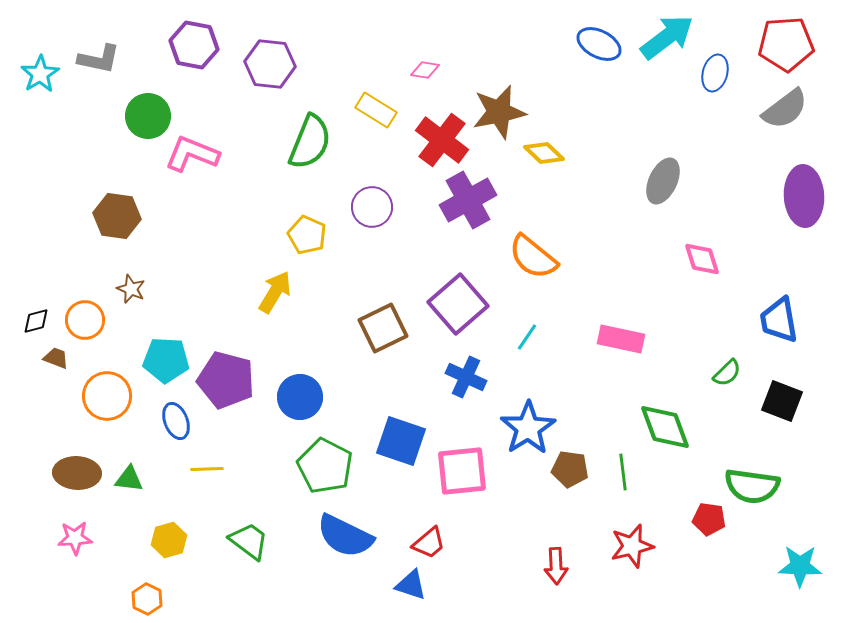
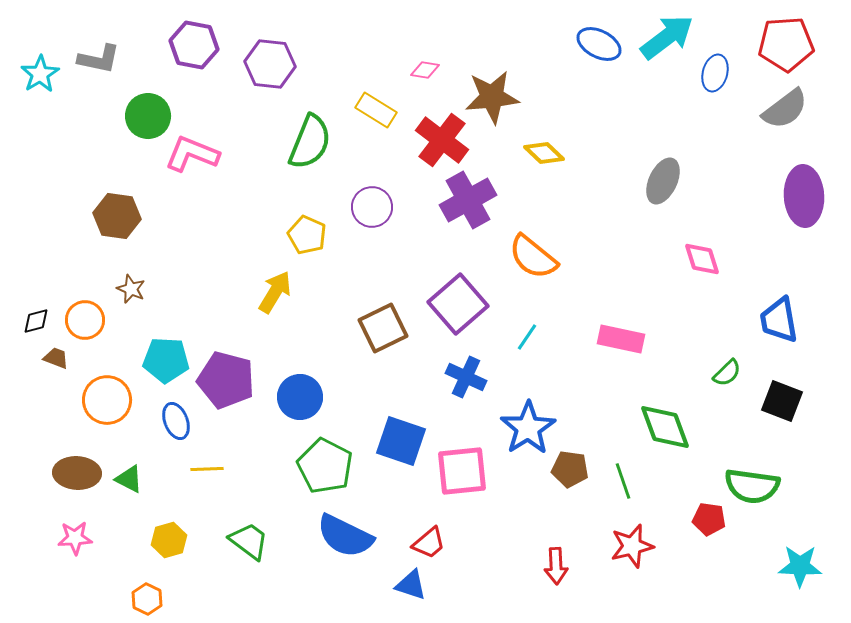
brown star at (499, 112): moved 7 px left, 15 px up; rotated 6 degrees clockwise
orange circle at (107, 396): moved 4 px down
green line at (623, 472): moved 9 px down; rotated 12 degrees counterclockwise
green triangle at (129, 479): rotated 20 degrees clockwise
